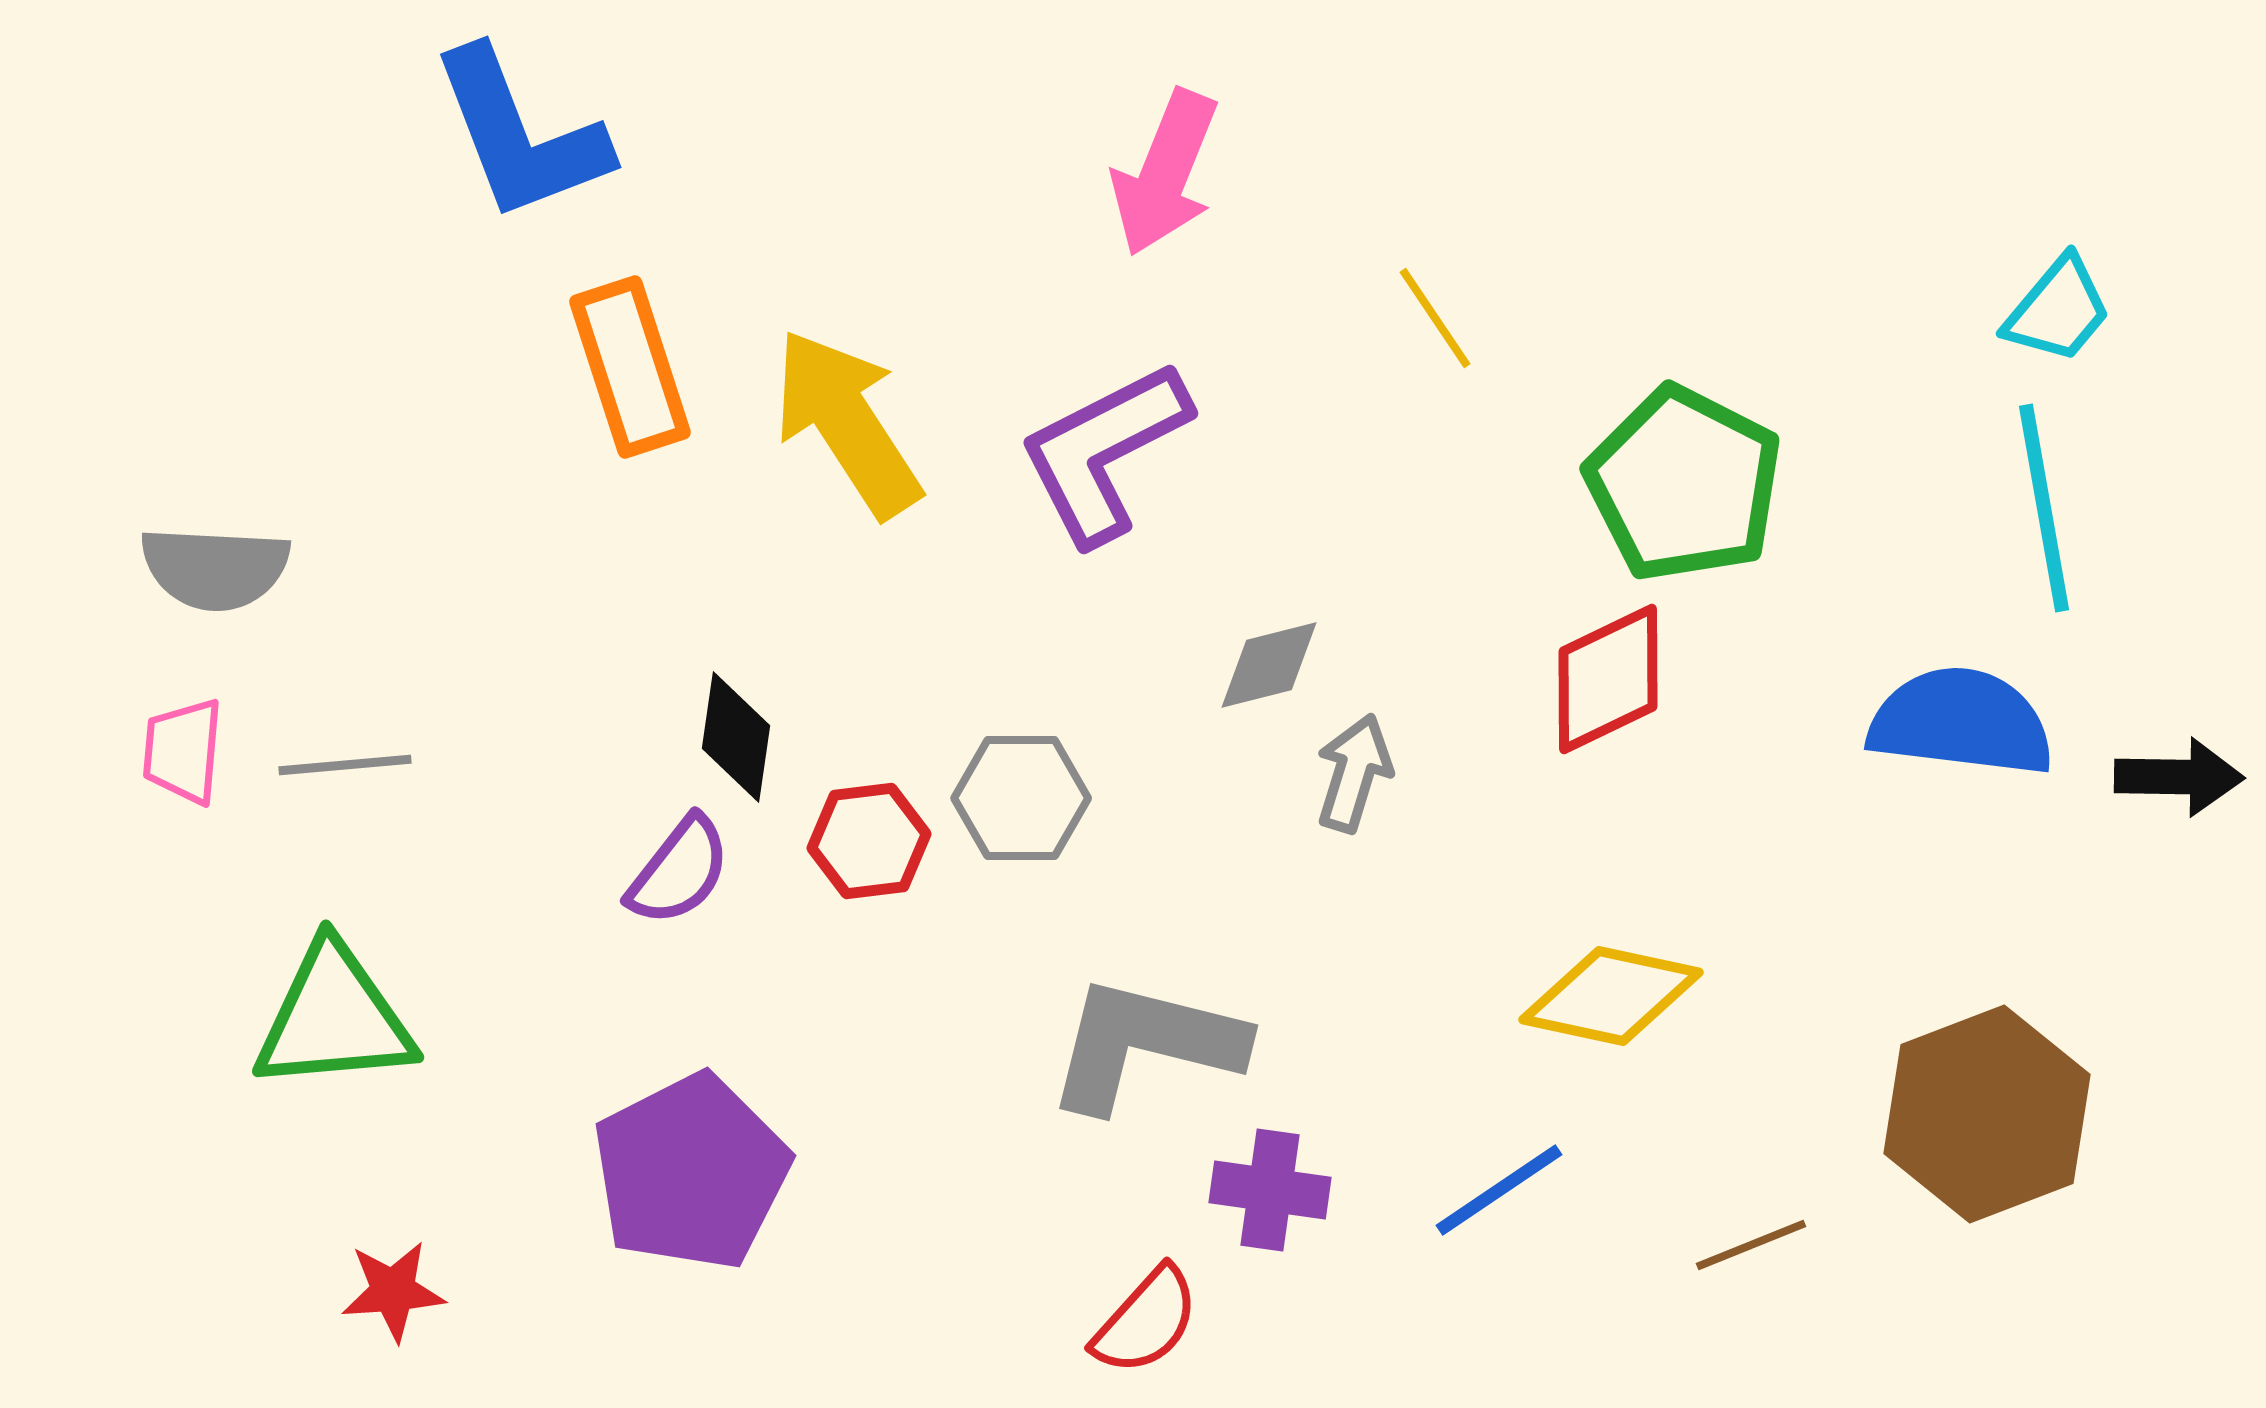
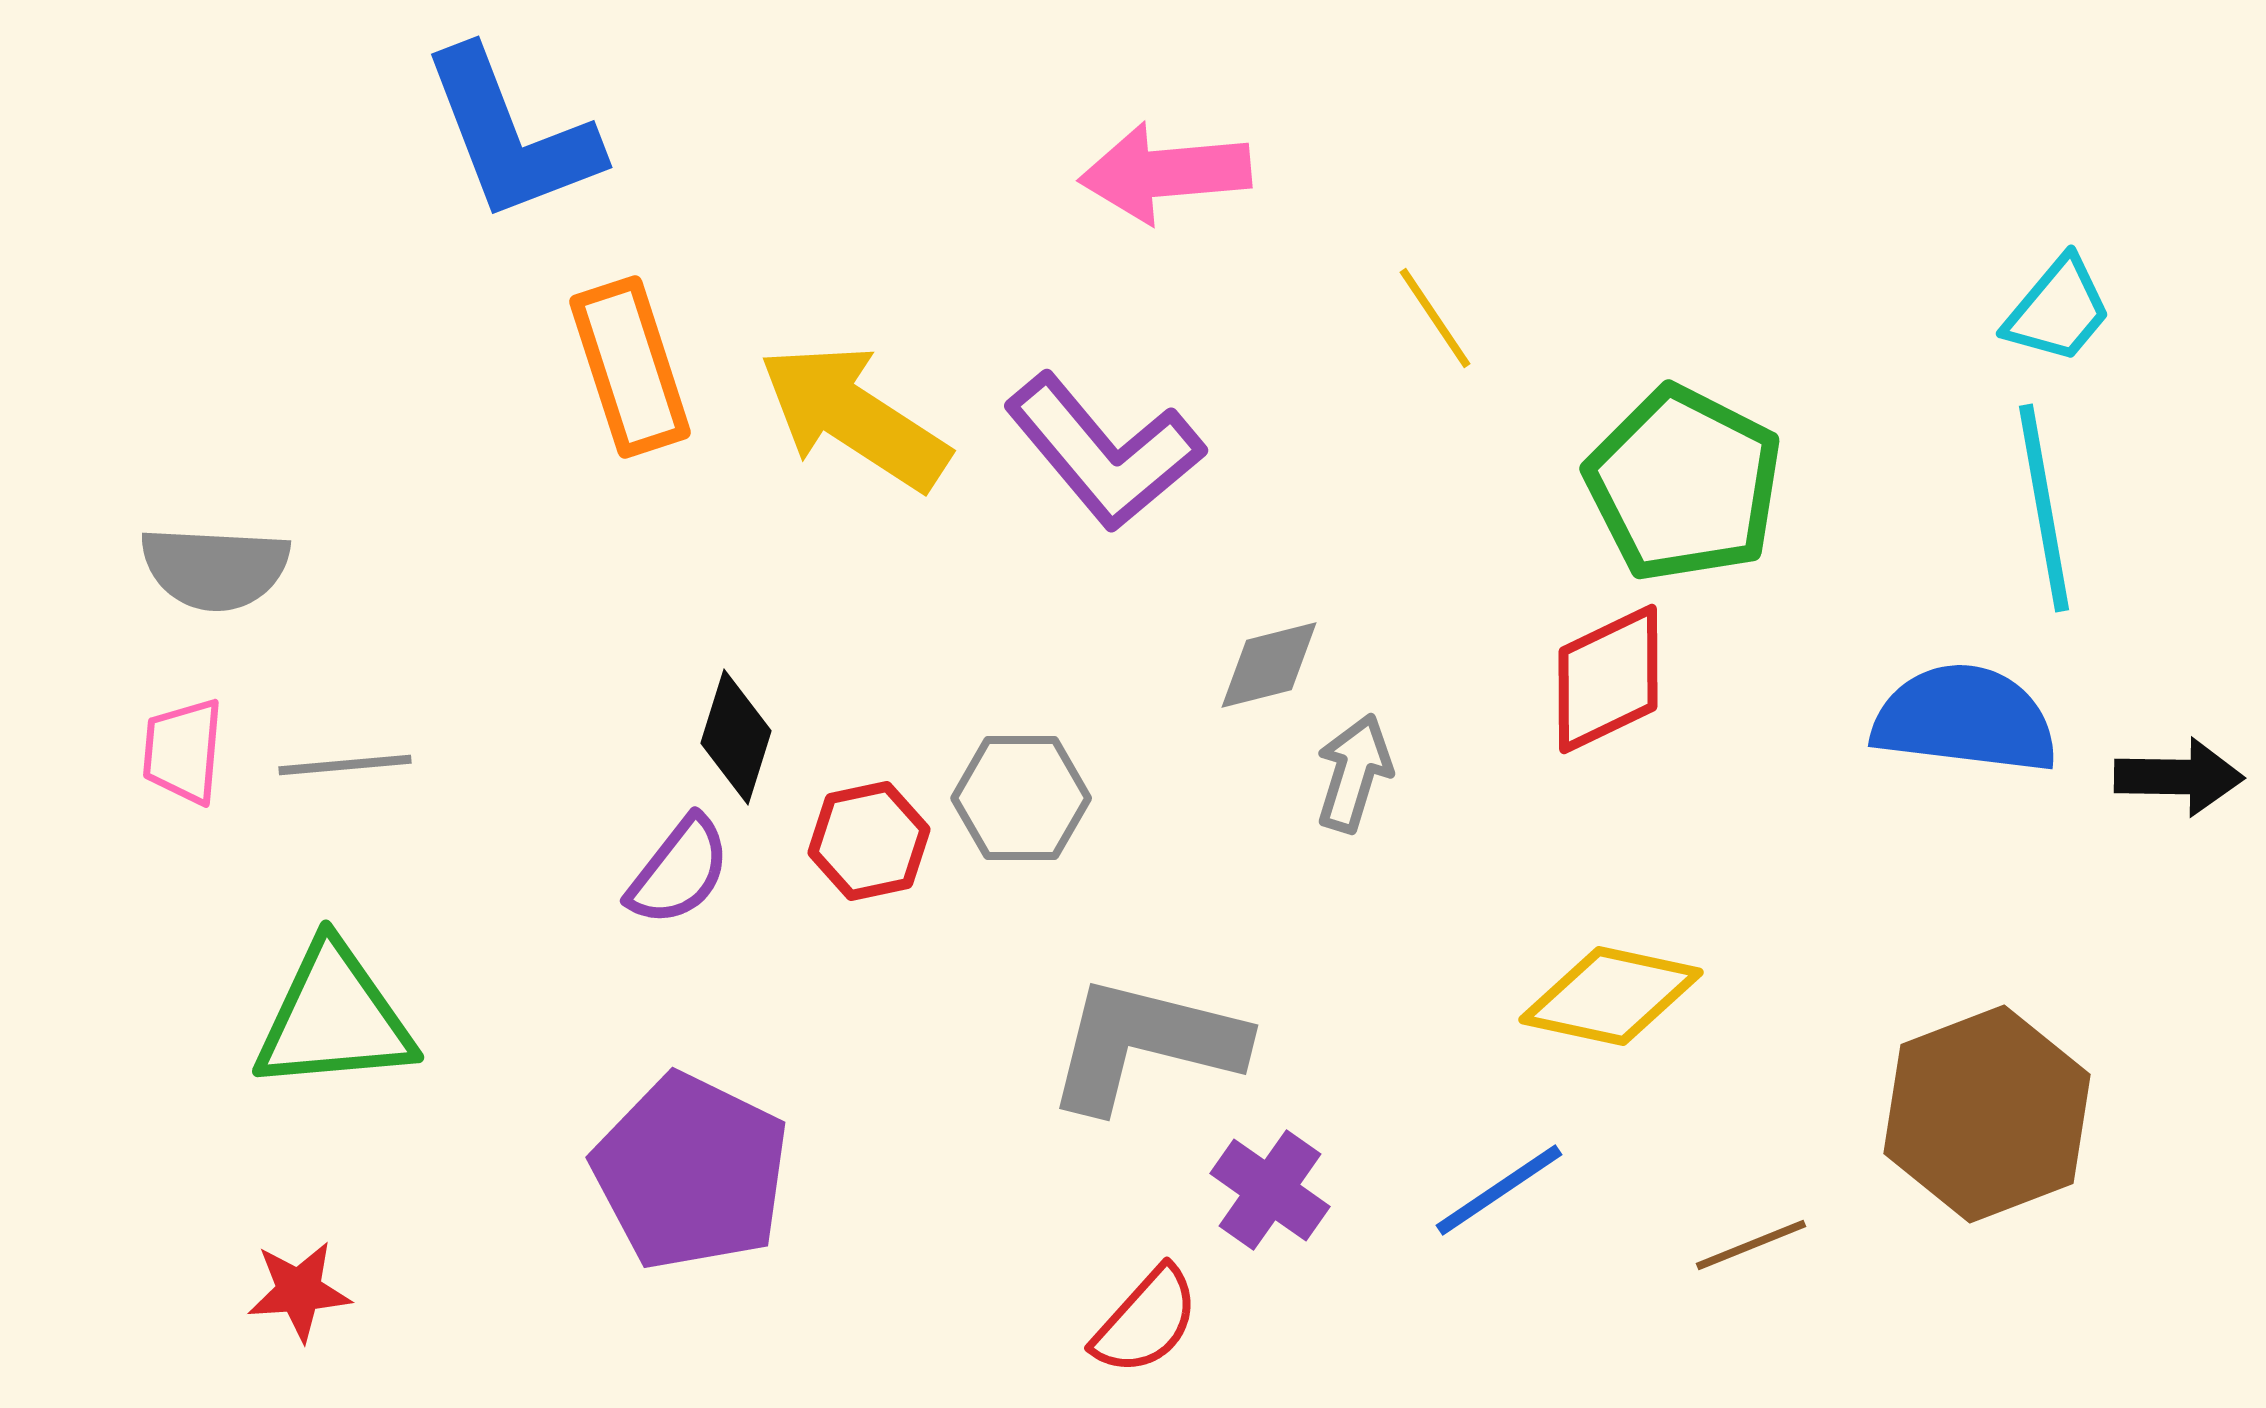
blue L-shape: moved 9 px left
pink arrow: rotated 63 degrees clockwise
yellow arrow: moved 7 px right, 6 px up; rotated 24 degrees counterclockwise
purple L-shape: rotated 103 degrees counterclockwise
blue semicircle: moved 4 px right, 3 px up
black diamond: rotated 9 degrees clockwise
red hexagon: rotated 5 degrees counterclockwise
purple pentagon: rotated 19 degrees counterclockwise
purple cross: rotated 27 degrees clockwise
red star: moved 94 px left
